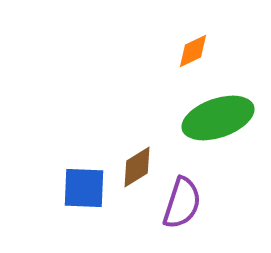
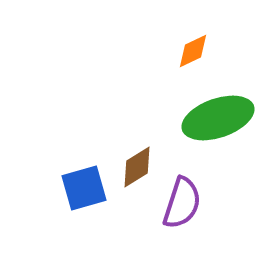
blue square: rotated 18 degrees counterclockwise
